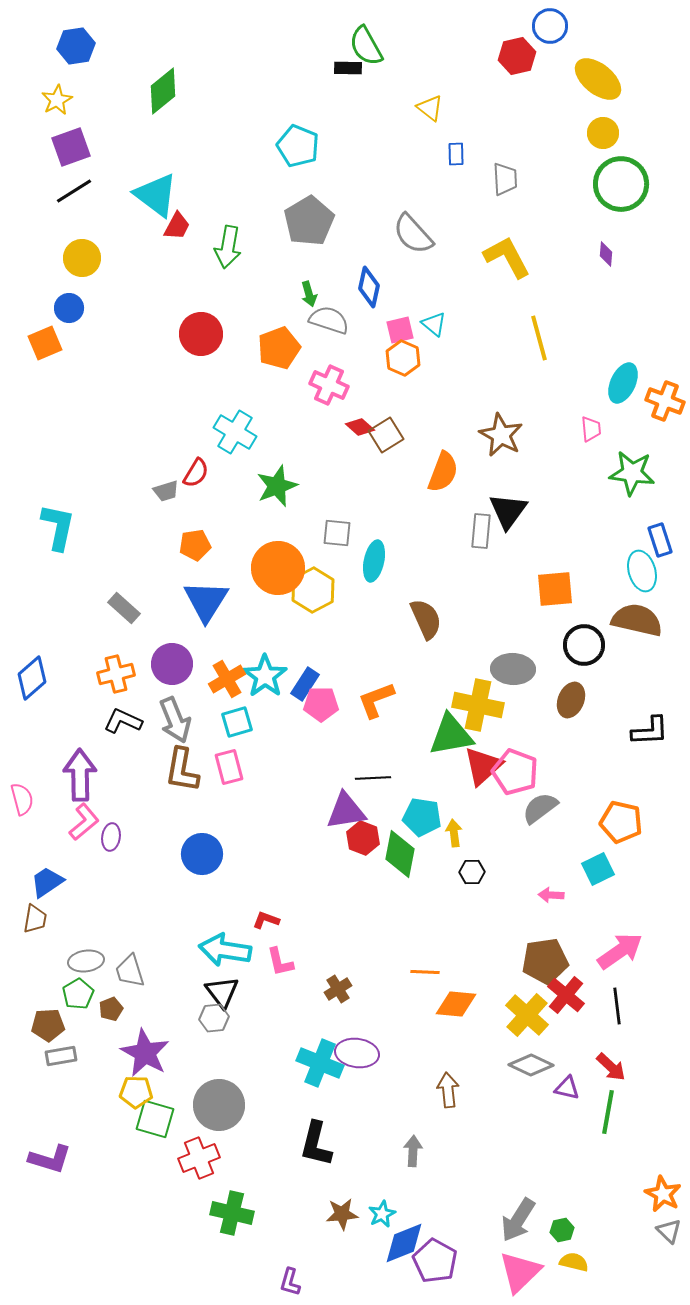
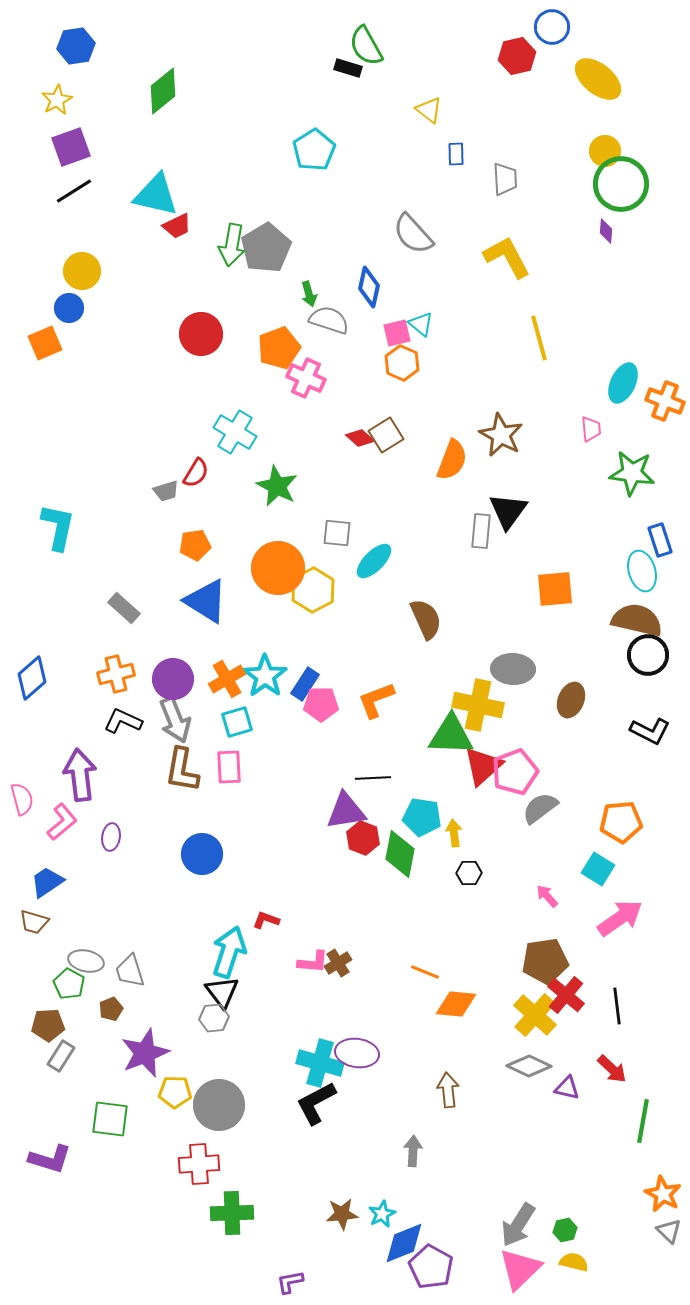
blue circle at (550, 26): moved 2 px right, 1 px down
black rectangle at (348, 68): rotated 16 degrees clockwise
yellow triangle at (430, 108): moved 1 px left, 2 px down
yellow circle at (603, 133): moved 2 px right, 18 px down
cyan pentagon at (298, 146): moved 16 px right, 4 px down; rotated 18 degrees clockwise
cyan triangle at (156, 195): rotated 24 degrees counterclockwise
gray pentagon at (309, 221): moved 43 px left, 27 px down
red trapezoid at (177, 226): rotated 36 degrees clockwise
green arrow at (228, 247): moved 4 px right, 2 px up
purple diamond at (606, 254): moved 23 px up
yellow circle at (82, 258): moved 13 px down
cyan triangle at (434, 324): moved 13 px left
pink square at (400, 330): moved 3 px left, 3 px down
orange hexagon at (403, 358): moved 1 px left, 5 px down
pink cross at (329, 385): moved 23 px left, 7 px up
red diamond at (360, 427): moved 11 px down
orange semicircle at (443, 472): moved 9 px right, 12 px up
green star at (277, 486): rotated 24 degrees counterclockwise
cyan ellipse at (374, 561): rotated 33 degrees clockwise
blue triangle at (206, 601): rotated 30 degrees counterclockwise
black circle at (584, 645): moved 64 px right, 10 px down
purple circle at (172, 664): moved 1 px right, 15 px down
black L-shape at (650, 731): rotated 30 degrees clockwise
green triangle at (451, 735): rotated 12 degrees clockwise
pink rectangle at (229, 767): rotated 12 degrees clockwise
pink pentagon at (515, 772): rotated 30 degrees clockwise
purple arrow at (80, 775): rotated 6 degrees counterclockwise
pink L-shape at (84, 822): moved 22 px left
orange pentagon at (621, 822): rotated 18 degrees counterclockwise
cyan square at (598, 869): rotated 32 degrees counterclockwise
black hexagon at (472, 872): moved 3 px left, 1 px down
pink arrow at (551, 895): moved 4 px left, 1 px down; rotated 45 degrees clockwise
brown trapezoid at (35, 919): moved 1 px left, 3 px down; rotated 96 degrees clockwise
cyan arrow at (225, 950): moved 4 px right, 2 px down; rotated 99 degrees clockwise
pink arrow at (620, 951): moved 33 px up
gray ellipse at (86, 961): rotated 20 degrees clockwise
pink L-shape at (280, 962): moved 33 px right; rotated 72 degrees counterclockwise
orange line at (425, 972): rotated 20 degrees clockwise
brown cross at (338, 989): moved 26 px up
green pentagon at (78, 994): moved 9 px left, 10 px up; rotated 12 degrees counterclockwise
yellow cross at (527, 1015): moved 8 px right
purple star at (145, 1053): rotated 21 degrees clockwise
gray rectangle at (61, 1056): rotated 48 degrees counterclockwise
cyan cross at (320, 1063): rotated 6 degrees counterclockwise
gray diamond at (531, 1065): moved 2 px left, 1 px down
red arrow at (611, 1067): moved 1 px right, 2 px down
yellow pentagon at (136, 1092): moved 39 px right
green line at (608, 1112): moved 35 px right, 9 px down
green square at (155, 1119): moved 45 px left; rotated 9 degrees counterclockwise
black L-shape at (316, 1144): moved 41 px up; rotated 48 degrees clockwise
red cross at (199, 1158): moved 6 px down; rotated 18 degrees clockwise
green cross at (232, 1213): rotated 15 degrees counterclockwise
gray arrow at (518, 1220): moved 5 px down
green hexagon at (562, 1230): moved 3 px right
purple pentagon at (435, 1261): moved 4 px left, 6 px down
pink triangle at (520, 1272): moved 3 px up
purple L-shape at (290, 1282): rotated 64 degrees clockwise
